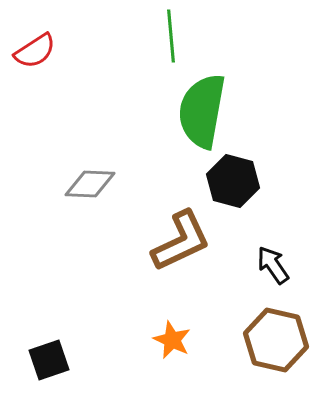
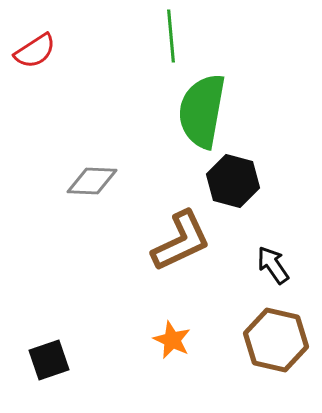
gray diamond: moved 2 px right, 3 px up
